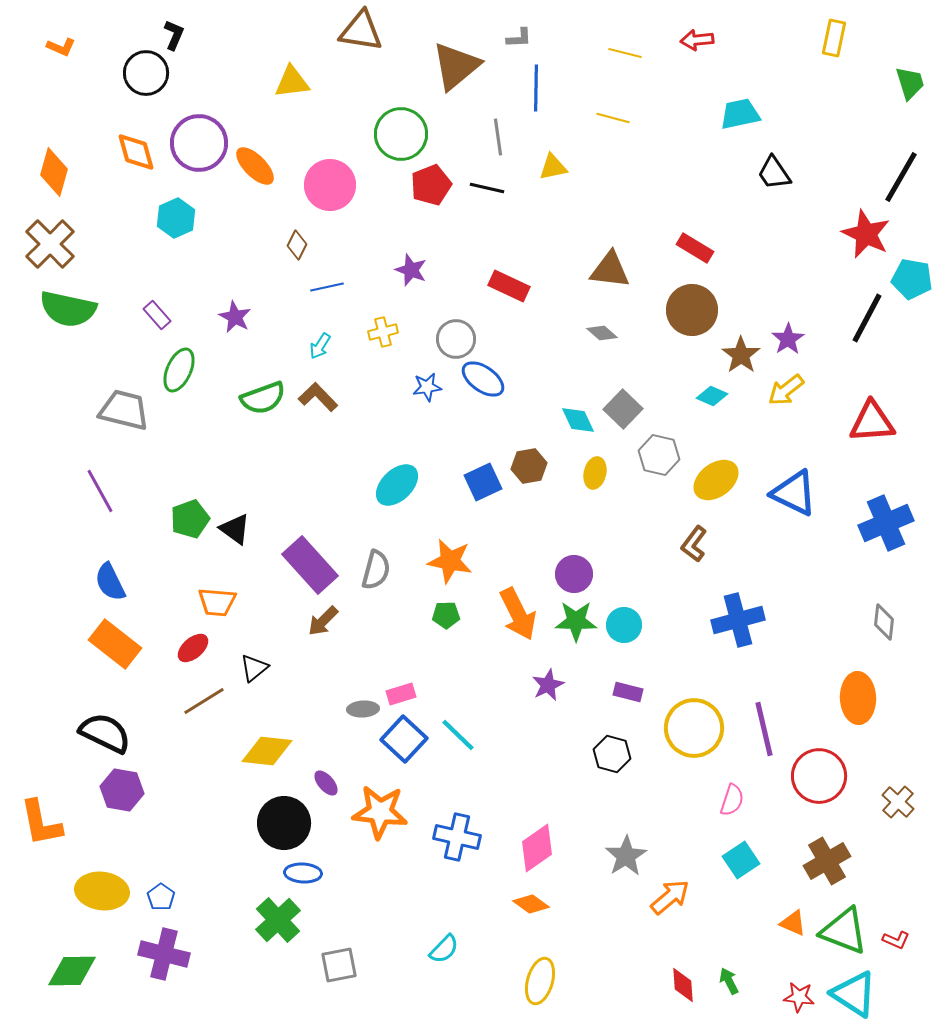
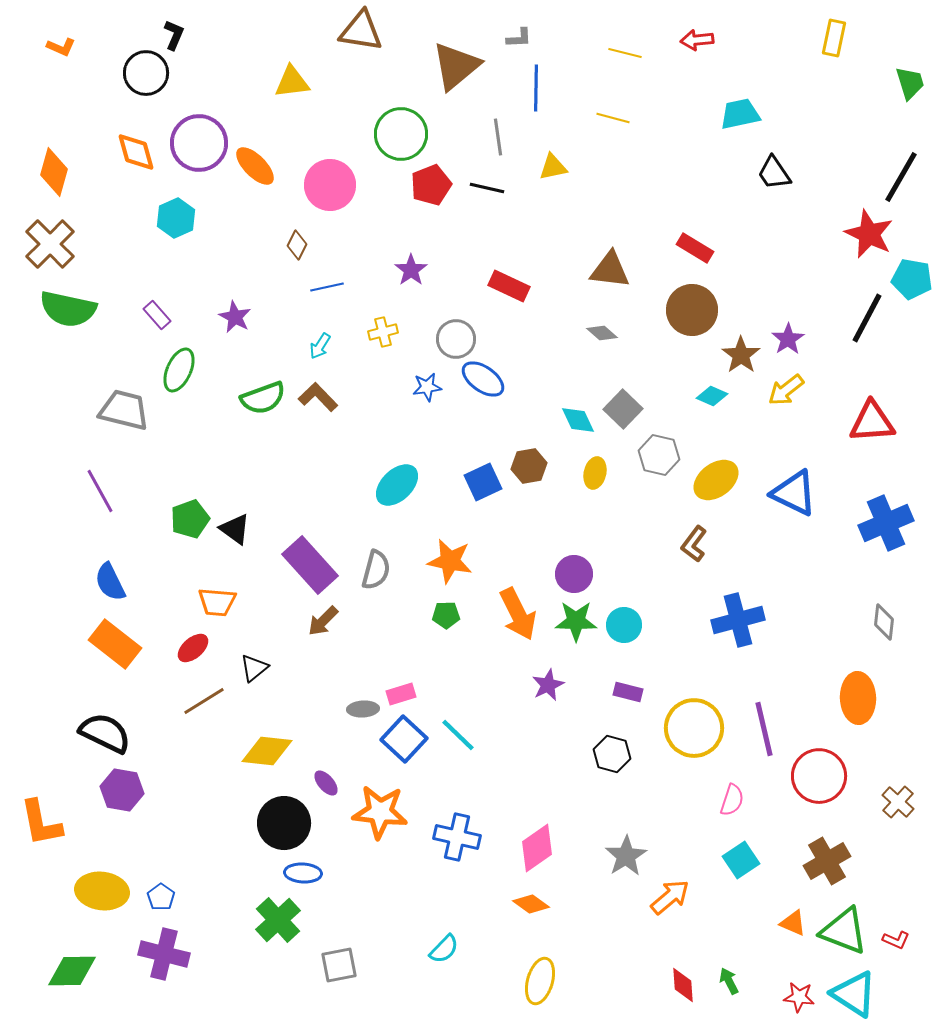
red star at (866, 234): moved 3 px right
purple star at (411, 270): rotated 16 degrees clockwise
